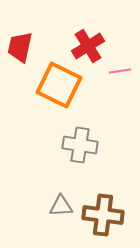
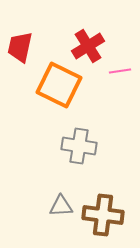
gray cross: moved 1 px left, 1 px down
